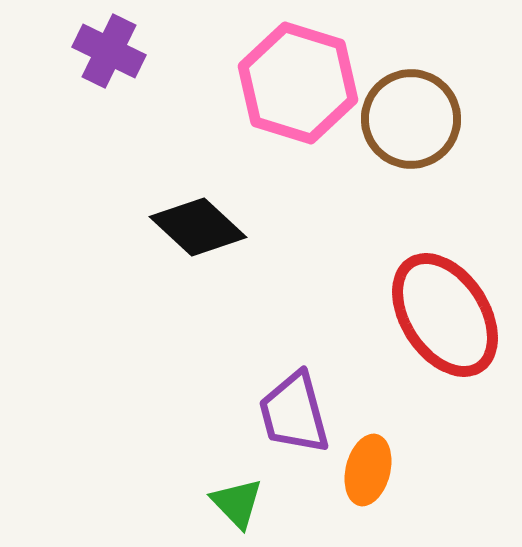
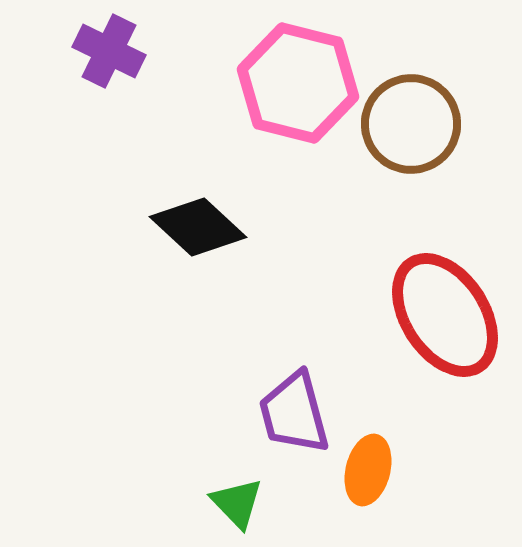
pink hexagon: rotated 3 degrees counterclockwise
brown circle: moved 5 px down
